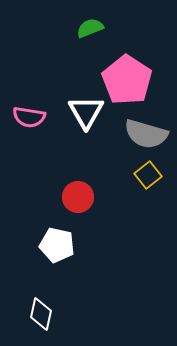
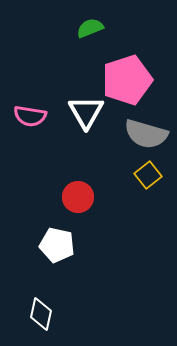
pink pentagon: rotated 21 degrees clockwise
pink semicircle: moved 1 px right, 1 px up
